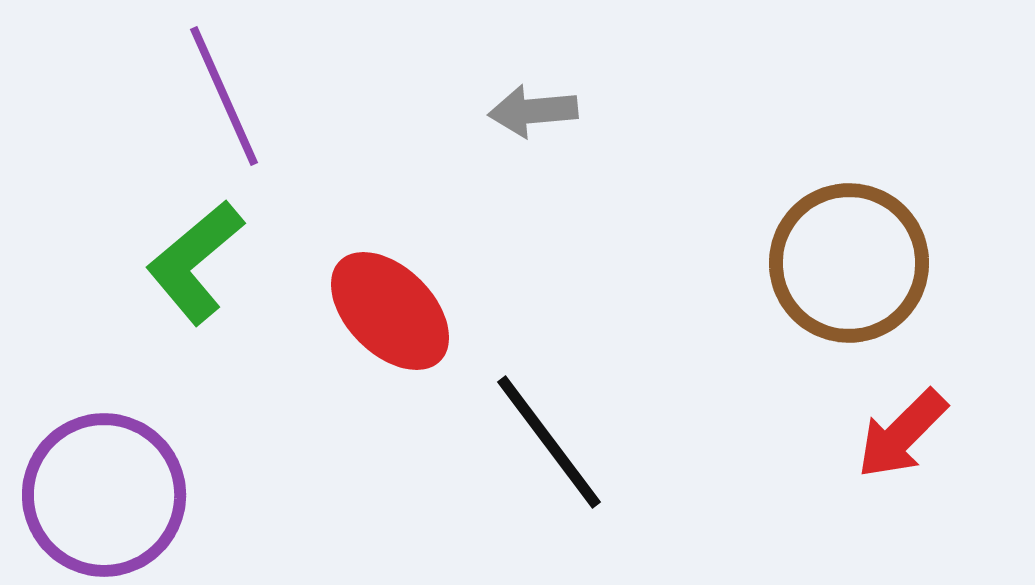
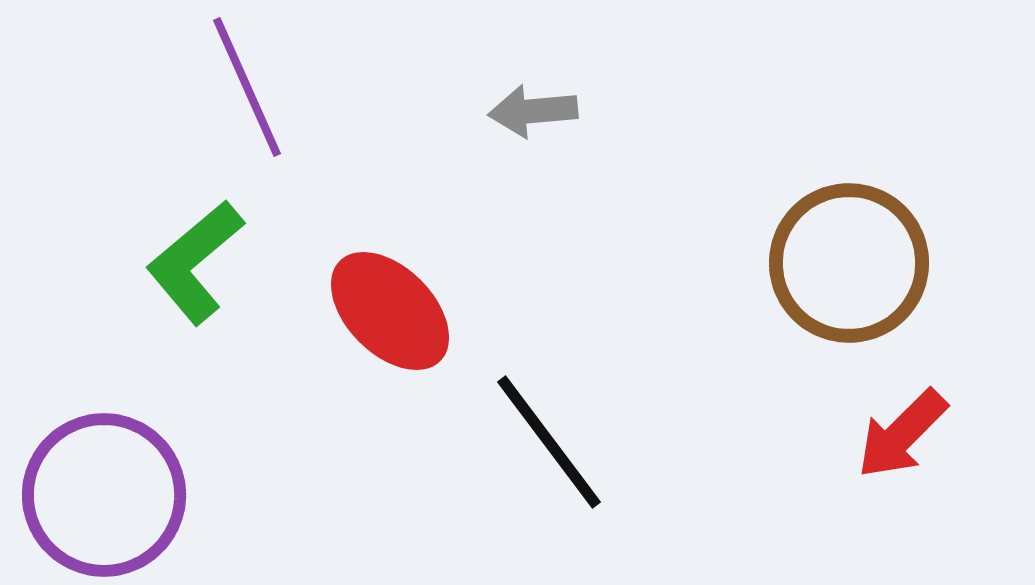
purple line: moved 23 px right, 9 px up
